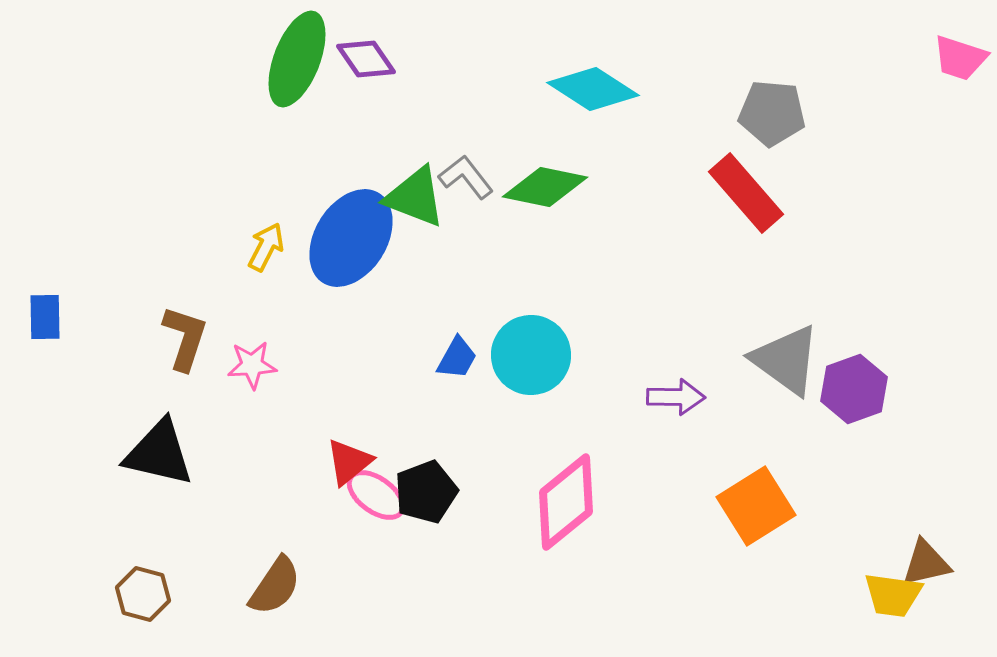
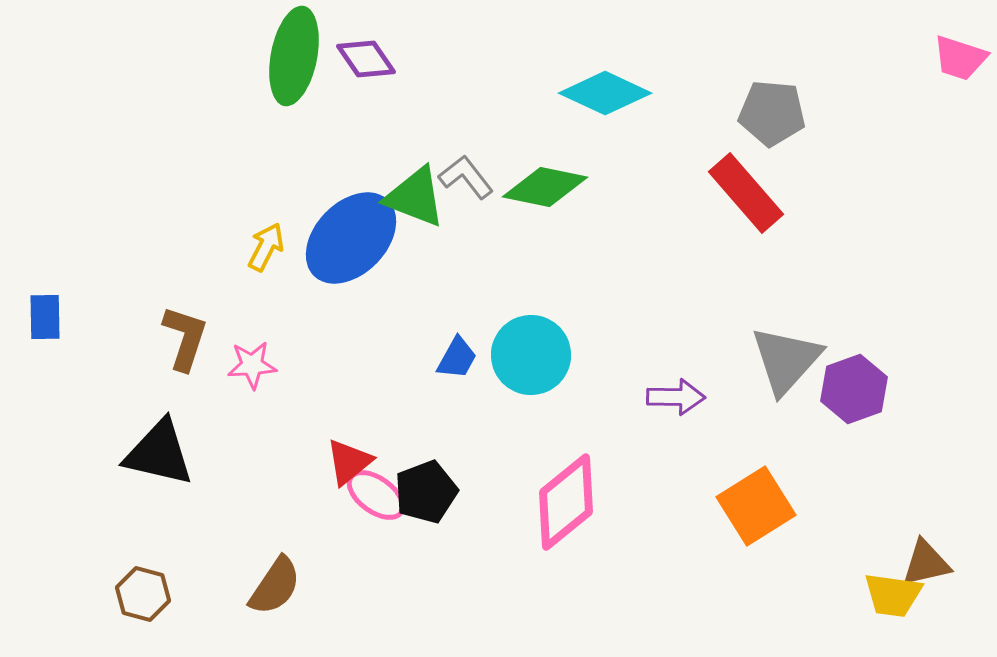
green ellipse: moved 3 px left, 3 px up; rotated 10 degrees counterclockwise
cyan diamond: moved 12 px right, 4 px down; rotated 8 degrees counterclockwise
blue ellipse: rotated 12 degrees clockwise
gray triangle: rotated 36 degrees clockwise
